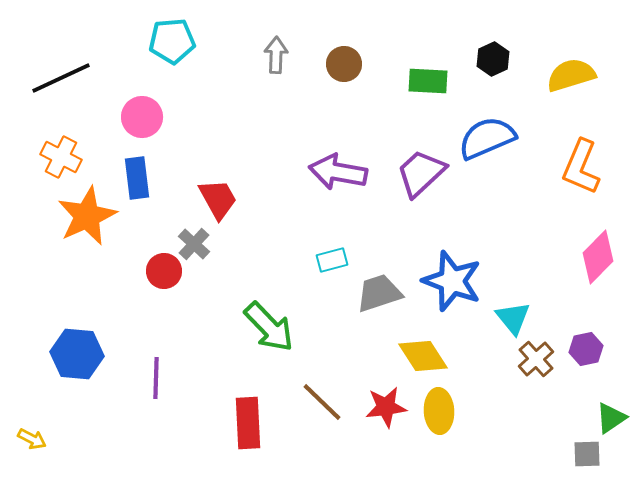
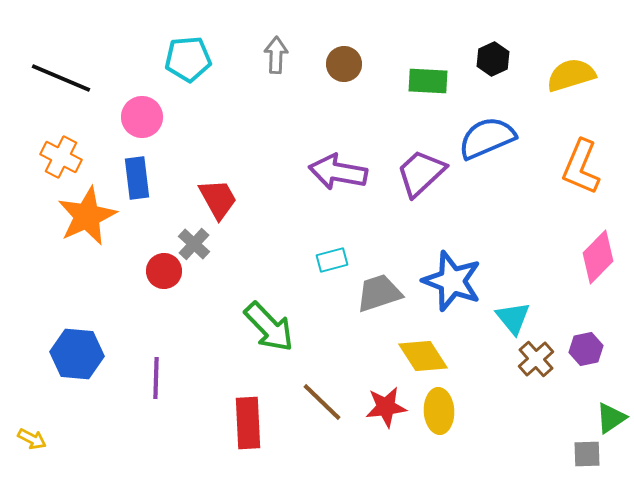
cyan pentagon: moved 16 px right, 18 px down
black line: rotated 48 degrees clockwise
